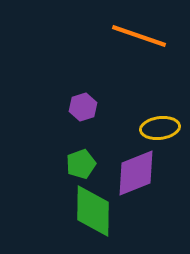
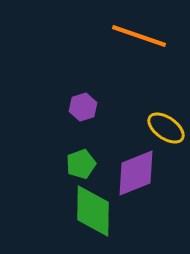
yellow ellipse: moved 6 px right; rotated 42 degrees clockwise
